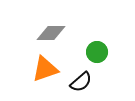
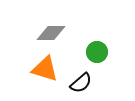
orange triangle: rotated 36 degrees clockwise
black semicircle: moved 1 px down
